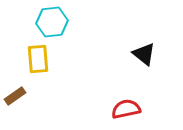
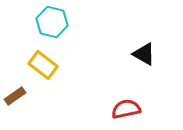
cyan hexagon: rotated 20 degrees clockwise
black triangle: rotated 10 degrees counterclockwise
yellow rectangle: moved 5 px right, 6 px down; rotated 48 degrees counterclockwise
